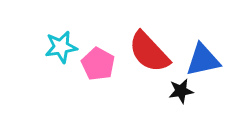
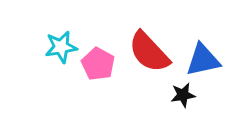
black star: moved 2 px right, 4 px down
